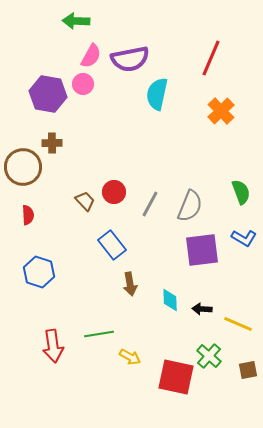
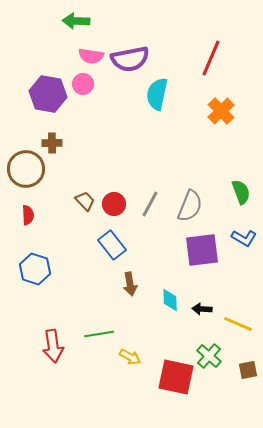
pink semicircle: rotated 70 degrees clockwise
brown circle: moved 3 px right, 2 px down
red circle: moved 12 px down
blue hexagon: moved 4 px left, 3 px up
